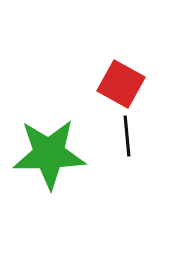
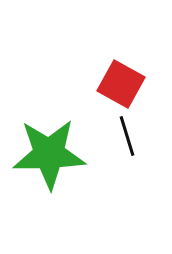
black line: rotated 12 degrees counterclockwise
